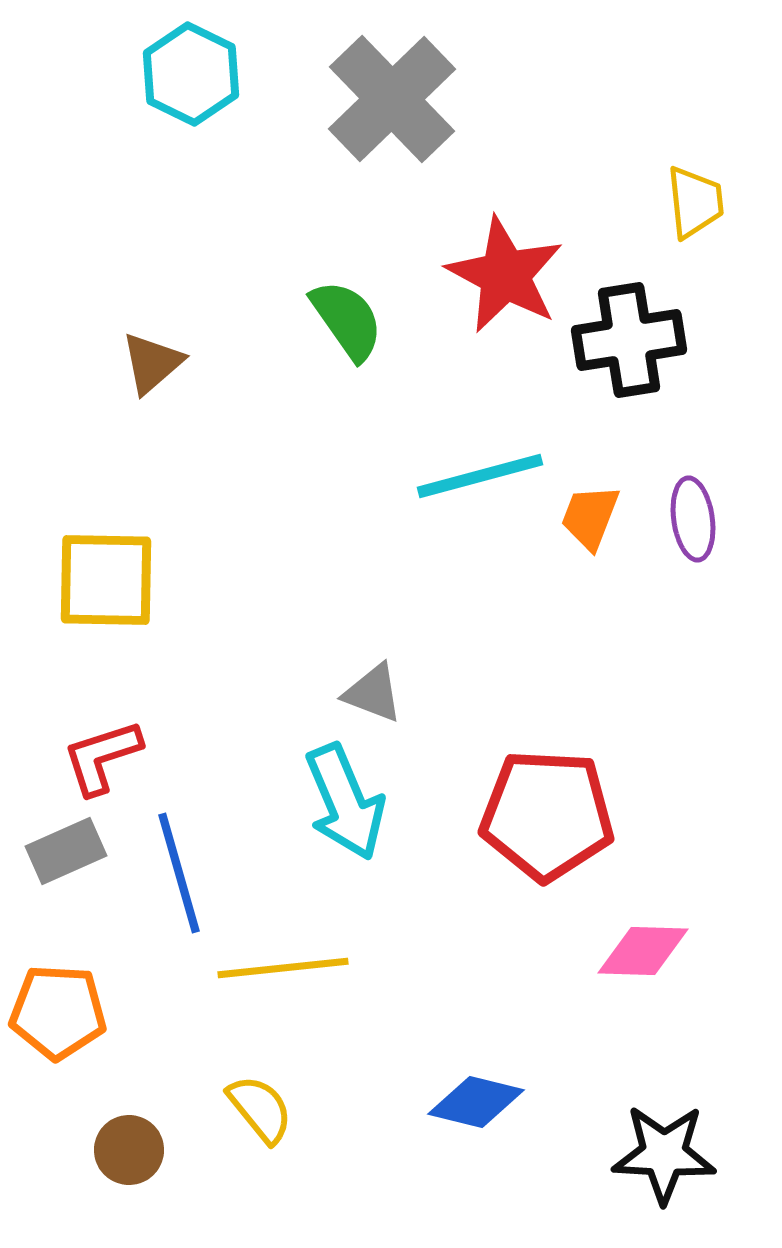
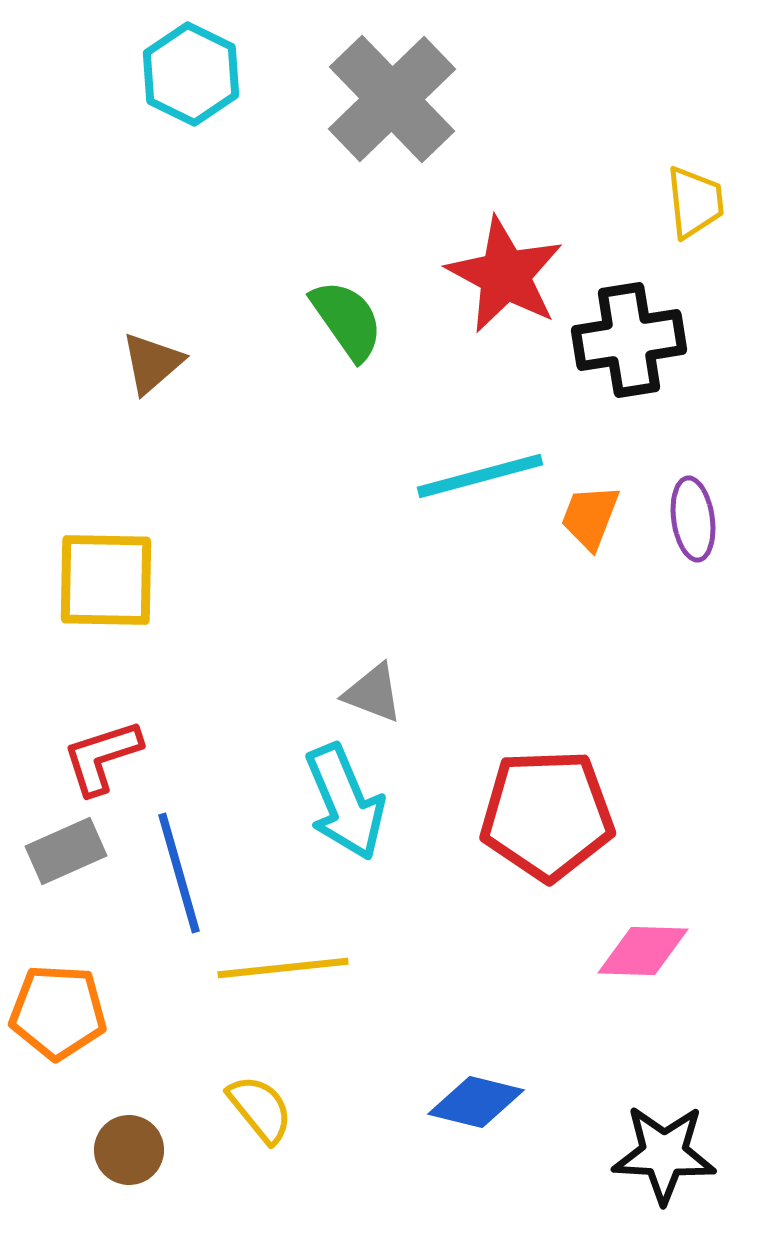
red pentagon: rotated 5 degrees counterclockwise
